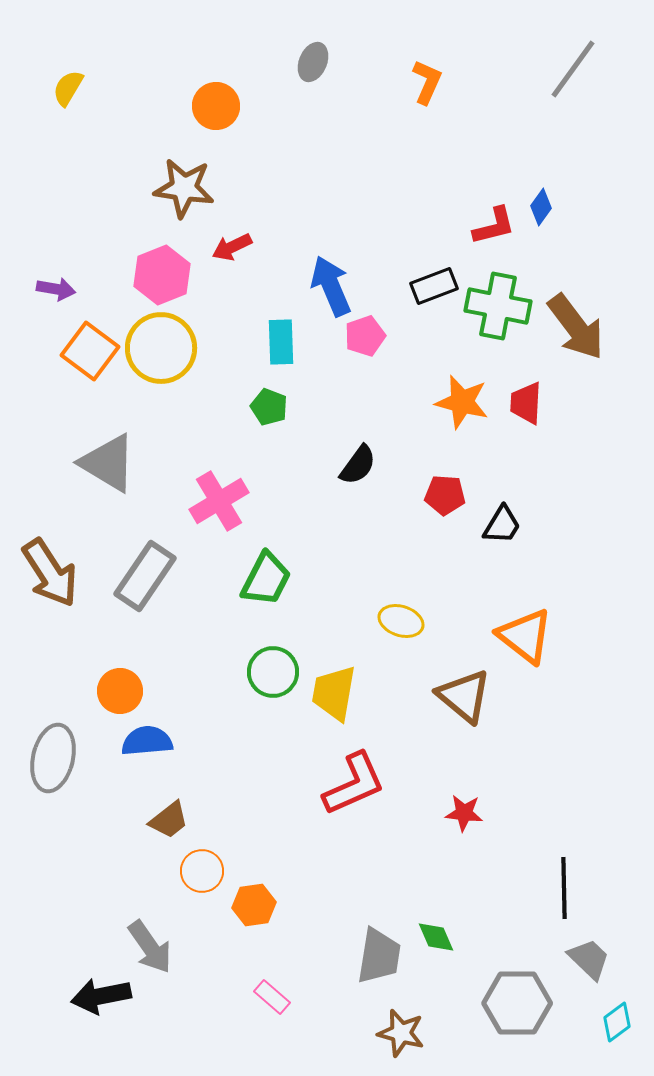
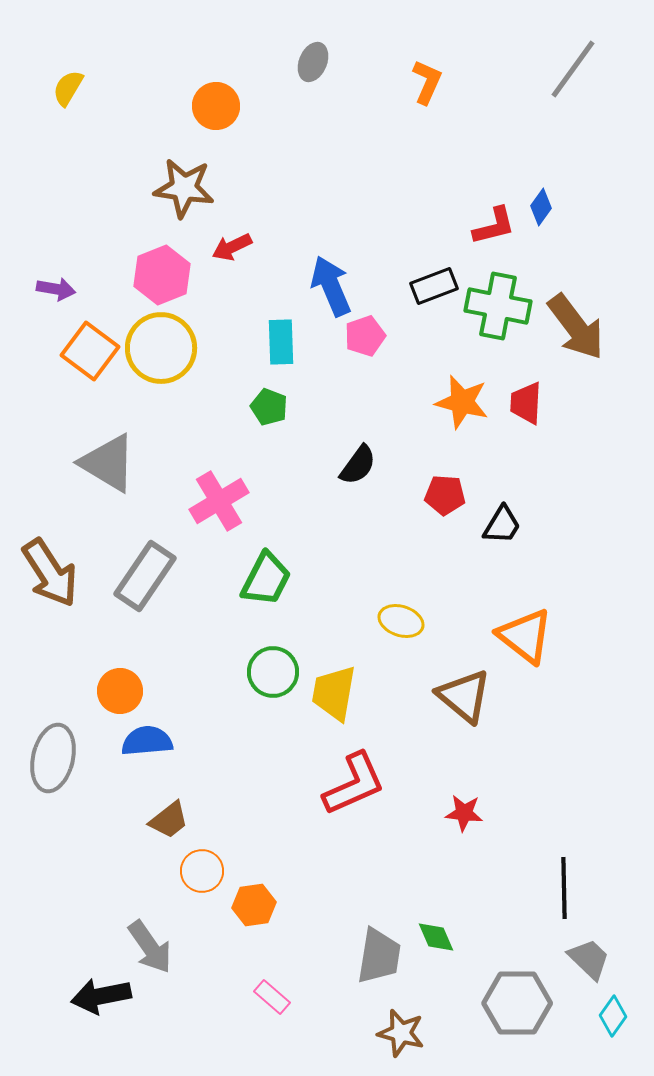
cyan diamond at (617, 1022): moved 4 px left, 6 px up; rotated 18 degrees counterclockwise
